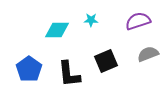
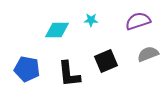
blue pentagon: moved 2 px left; rotated 25 degrees counterclockwise
